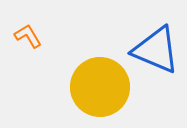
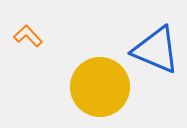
orange L-shape: rotated 12 degrees counterclockwise
